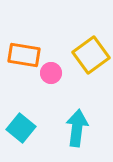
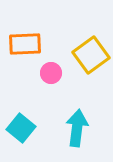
orange rectangle: moved 1 px right, 11 px up; rotated 12 degrees counterclockwise
